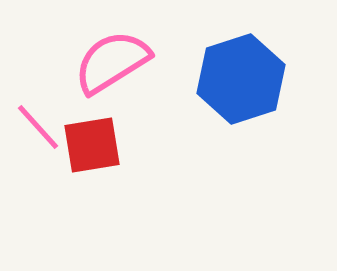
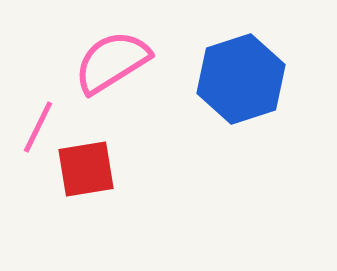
pink line: rotated 68 degrees clockwise
red square: moved 6 px left, 24 px down
